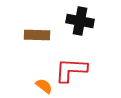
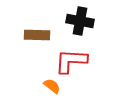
red L-shape: moved 9 px up
orange semicircle: moved 8 px right
